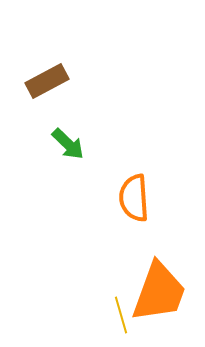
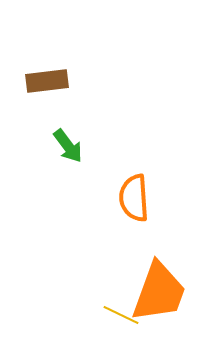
brown rectangle: rotated 21 degrees clockwise
green arrow: moved 2 px down; rotated 9 degrees clockwise
yellow line: rotated 48 degrees counterclockwise
